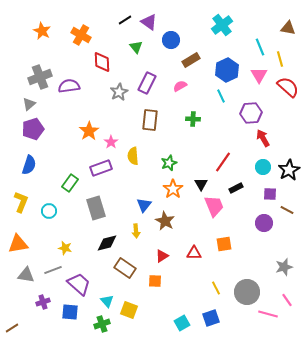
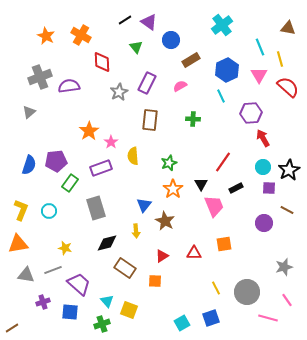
orange star at (42, 31): moved 4 px right, 5 px down
gray triangle at (29, 104): moved 8 px down
purple pentagon at (33, 129): moved 23 px right, 32 px down; rotated 10 degrees clockwise
purple square at (270, 194): moved 1 px left, 6 px up
yellow L-shape at (21, 202): moved 8 px down
pink line at (268, 314): moved 4 px down
